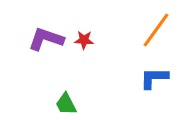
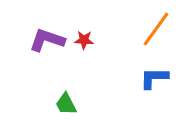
orange line: moved 1 px up
purple L-shape: moved 1 px right, 1 px down
